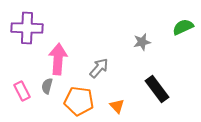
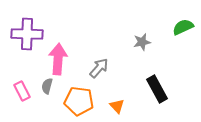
purple cross: moved 6 px down
black rectangle: rotated 8 degrees clockwise
